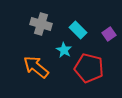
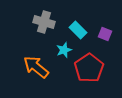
gray cross: moved 3 px right, 2 px up
purple square: moved 4 px left; rotated 32 degrees counterclockwise
cyan star: rotated 21 degrees clockwise
red pentagon: rotated 24 degrees clockwise
